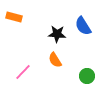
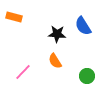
orange semicircle: moved 1 px down
